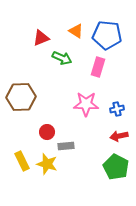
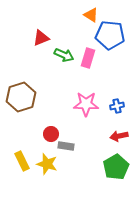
orange triangle: moved 15 px right, 16 px up
blue pentagon: moved 3 px right
green arrow: moved 2 px right, 3 px up
pink rectangle: moved 10 px left, 9 px up
brown hexagon: rotated 16 degrees counterclockwise
blue cross: moved 3 px up
red circle: moved 4 px right, 2 px down
gray rectangle: rotated 14 degrees clockwise
green pentagon: rotated 15 degrees clockwise
